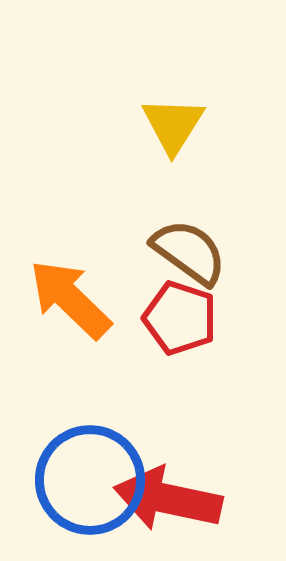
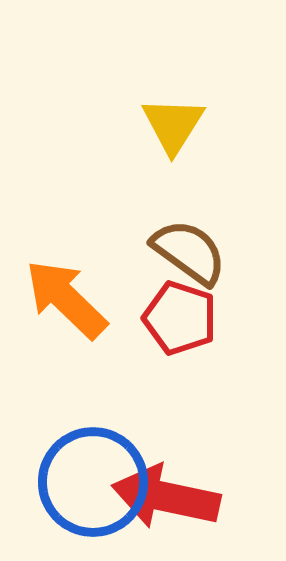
orange arrow: moved 4 px left
blue circle: moved 3 px right, 2 px down
red arrow: moved 2 px left, 2 px up
